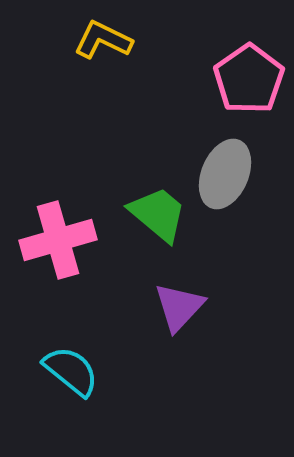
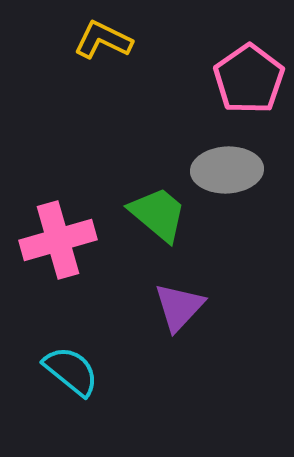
gray ellipse: moved 2 px right, 4 px up; rotated 64 degrees clockwise
